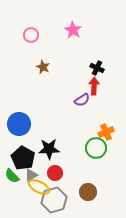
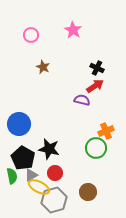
red arrow: moved 1 px right; rotated 54 degrees clockwise
purple semicircle: rotated 133 degrees counterclockwise
orange cross: moved 1 px up
black star: rotated 15 degrees clockwise
green semicircle: rotated 147 degrees counterclockwise
